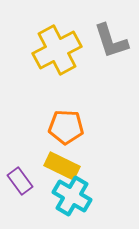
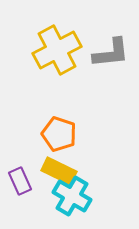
gray L-shape: moved 12 px down; rotated 78 degrees counterclockwise
orange pentagon: moved 7 px left, 7 px down; rotated 16 degrees clockwise
yellow rectangle: moved 3 px left, 5 px down
purple rectangle: rotated 12 degrees clockwise
